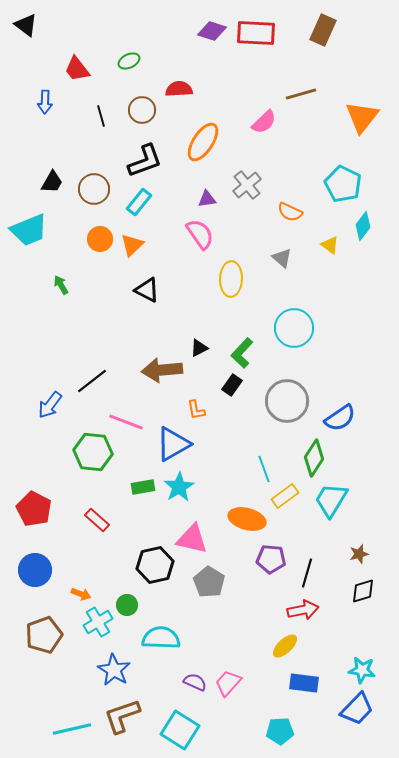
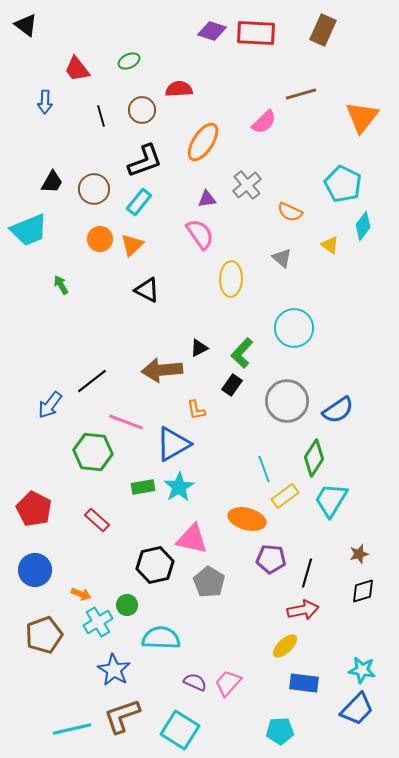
blue semicircle at (340, 418): moved 2 px left, 8 px up
